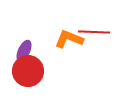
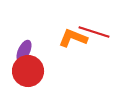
red line: rotated 16 degrees clockwise
orange L-shape: moved 4 px right, 1 px up
